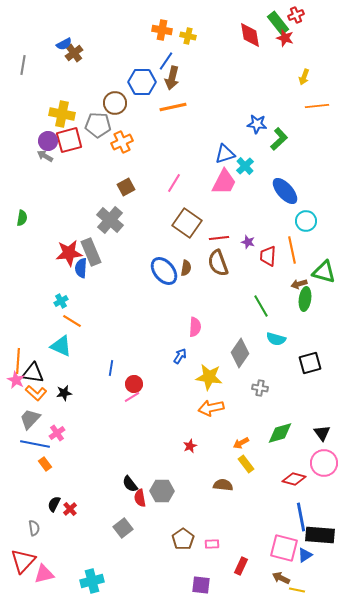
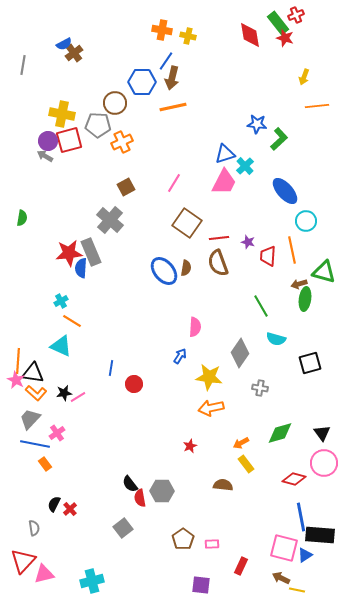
pink line at (132, 397): moved 54 px left
